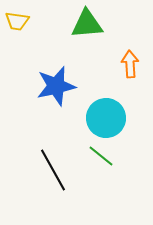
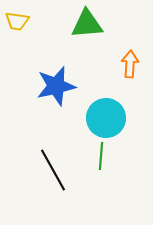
orange arrow: rotated 8 degrees clockwise
green line: rotated 56 degrees clockwise
